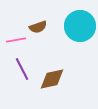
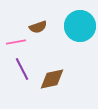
pink line: moved 2 px down
